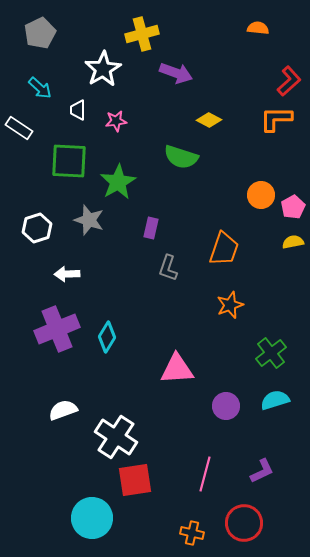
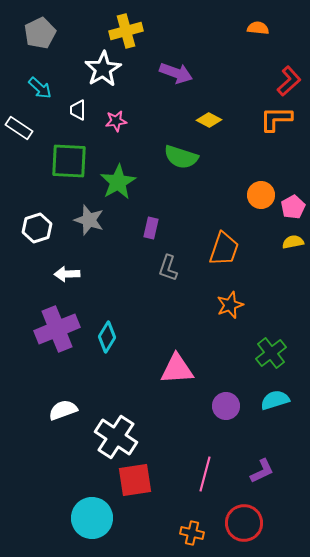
yellow cross: moved 16 px left, 3 px up
